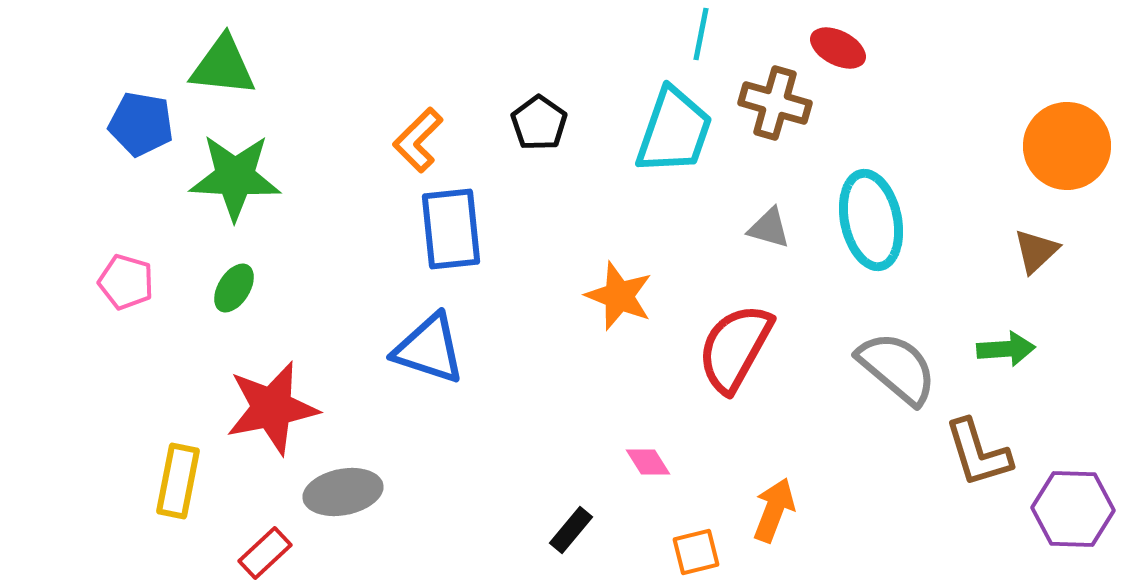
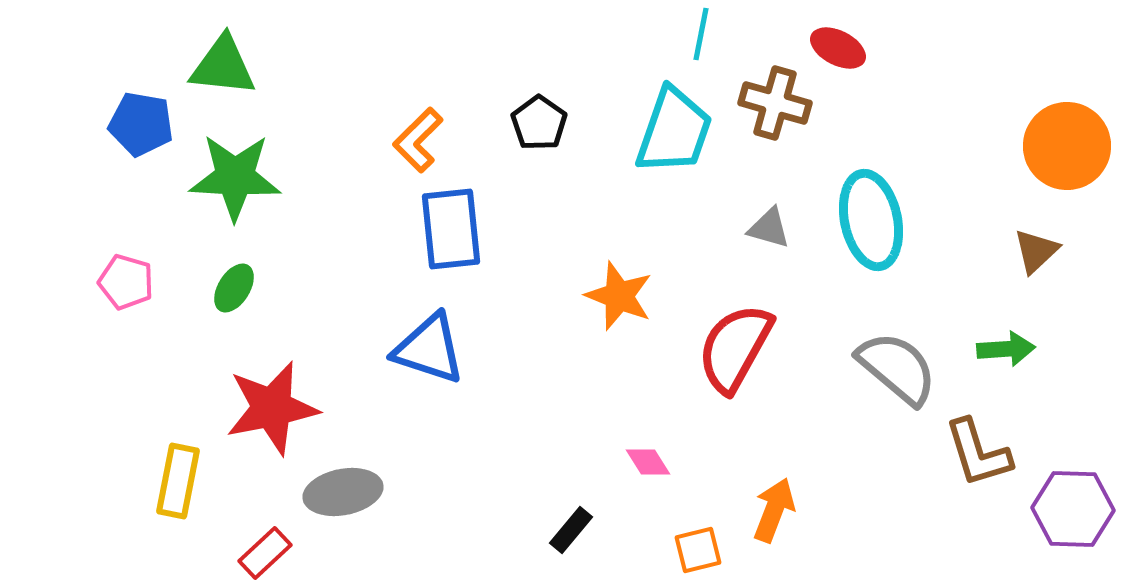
orange square: moved 2 px right, 2 px up
